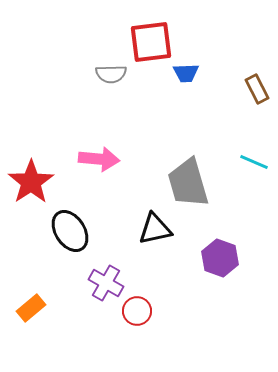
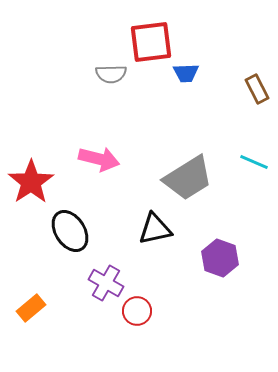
pink arrow: rotated 9 degrees clockwise
gray trapezoid: moved 5 px up; rotated 106 degrees counterclockwise
